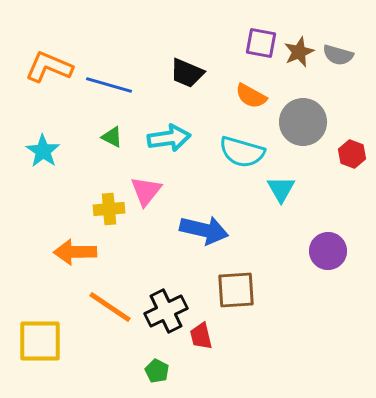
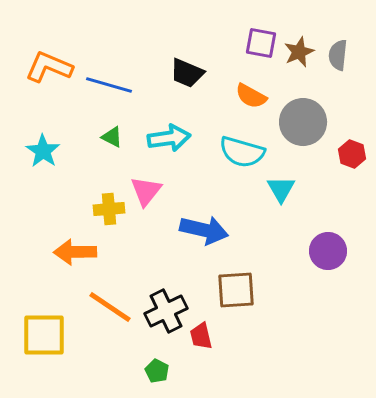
gray semicircle: rotated 80 degrees clockwise
yellow square: moved 4 px right, 6 px up
